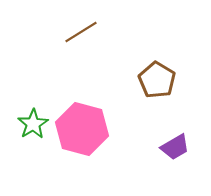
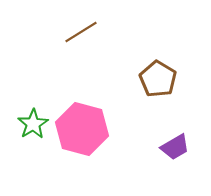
brown pentagon: moved 1 px right, 1 px up
